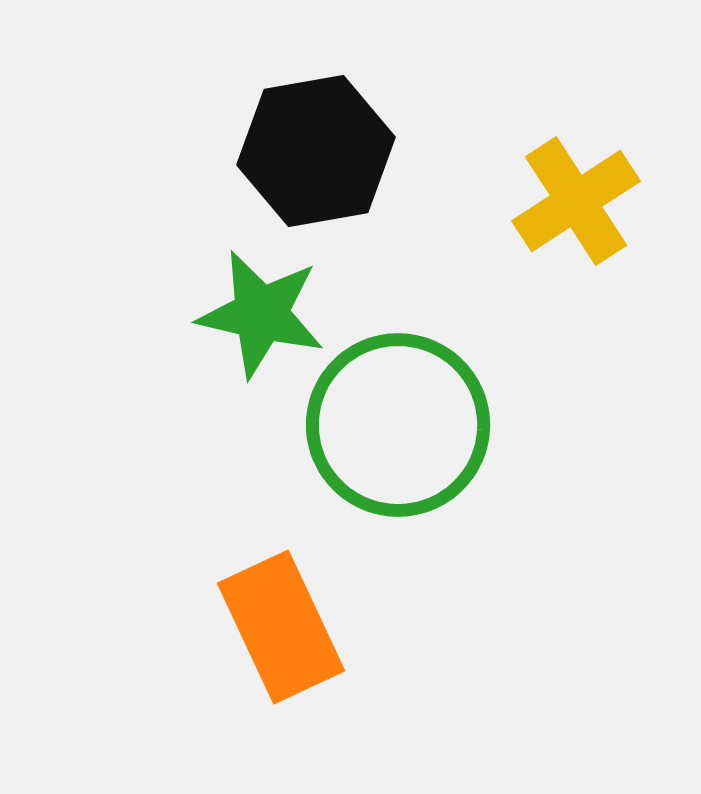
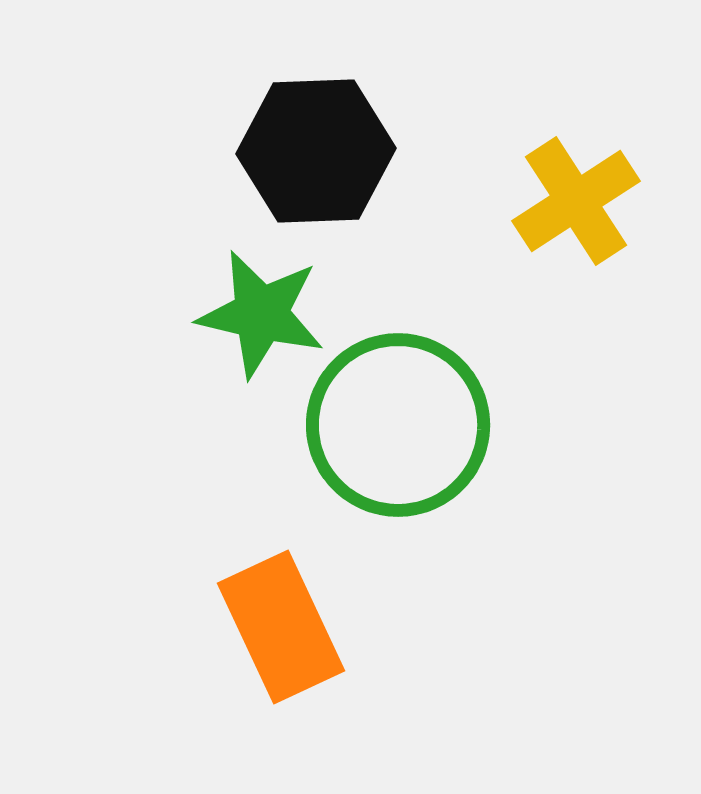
black hexagon: rotated 8 degrees clockwise
